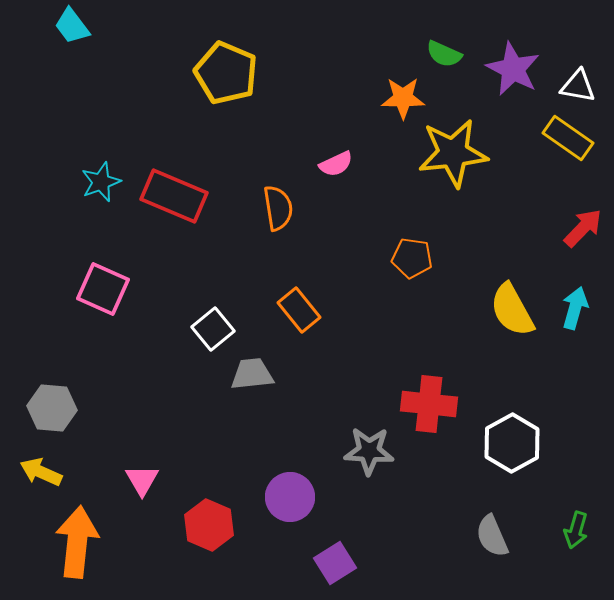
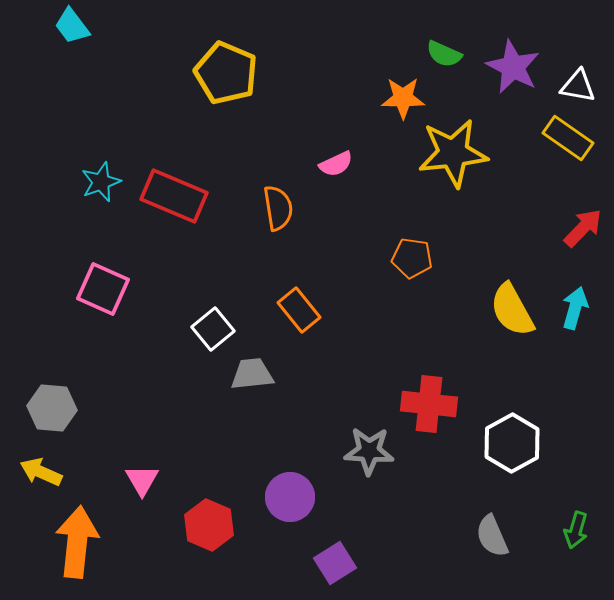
purple star: moved 2 px up
